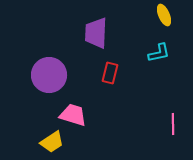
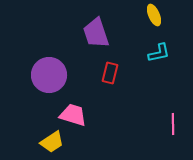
yellow ellipse: moved 10 px left
purple trapezoid: rotated 20 degrees counterclockwise
